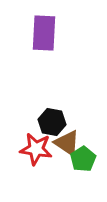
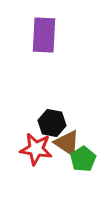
purple rectangle: moved 2 px down
black hexagon: moved 1 px down
